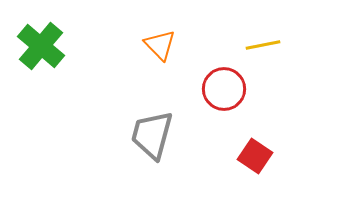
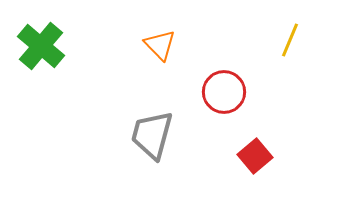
yellow line: moved 27 px right, 5 px up; rotated 56 degrees counterclockwise
red circle: moved 3 px down
red square: rotated 16 degrees clockwise
